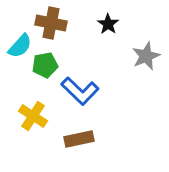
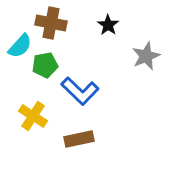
black star: moved 1 px down
